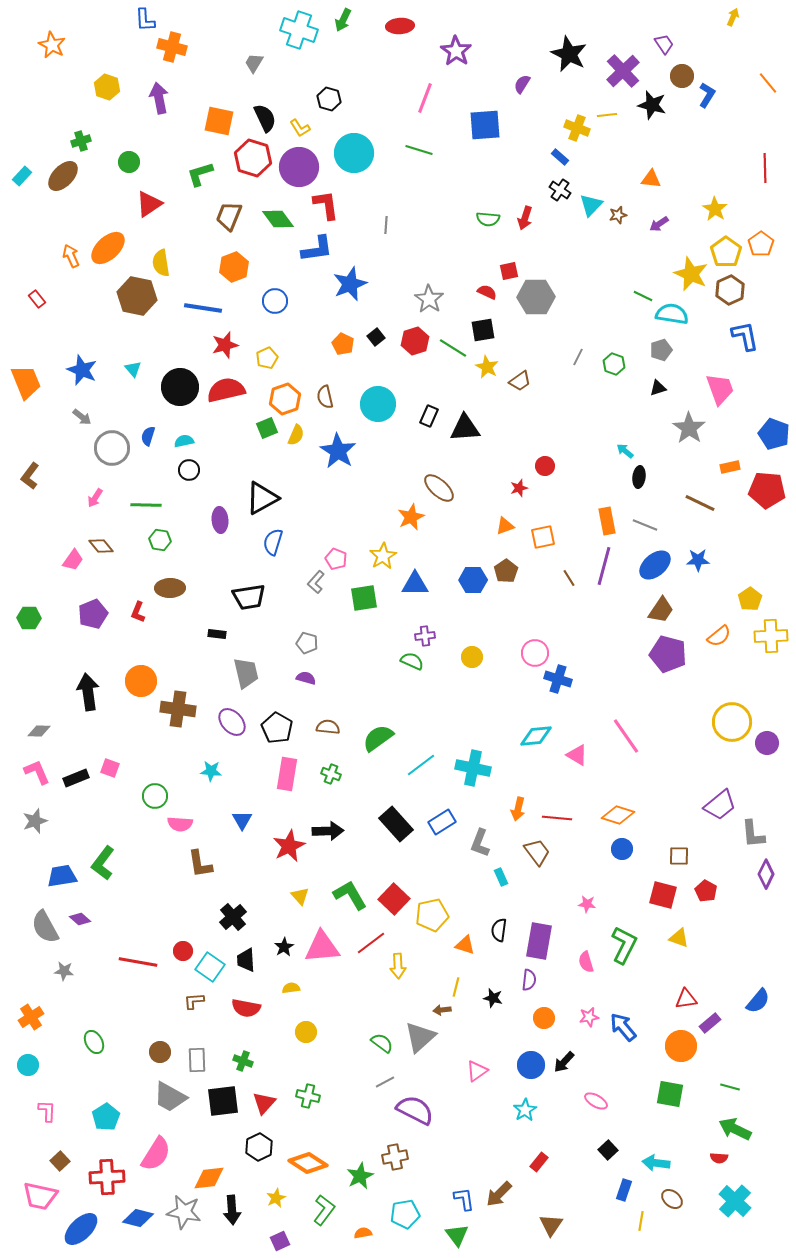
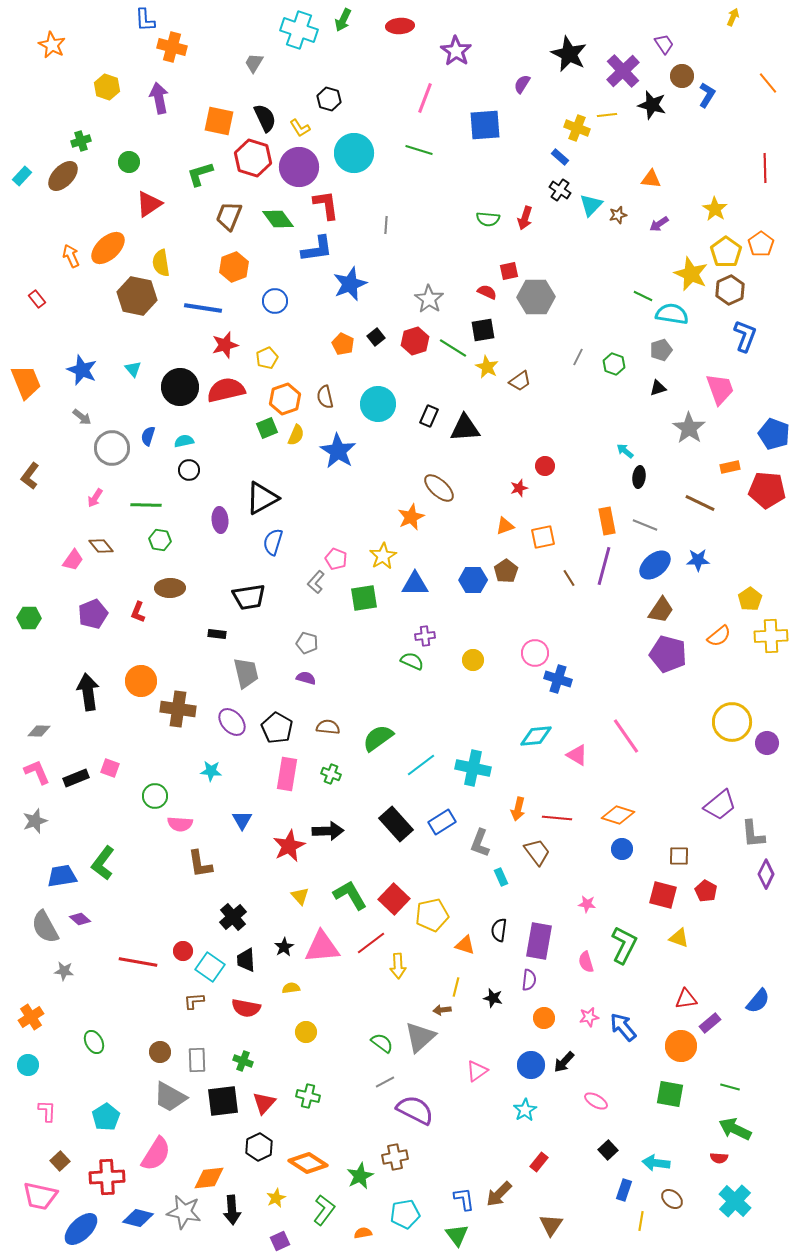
blue L-shape at (745, 336): rotated 32 degrees clockwise
yellow circle at (472, 657): moved 1 px right, 3 px down
